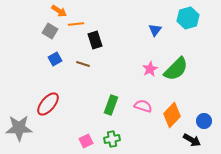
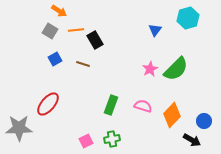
orange line: moved 6 px down
black rectangle: rotated 12 degrees counterclockwise
